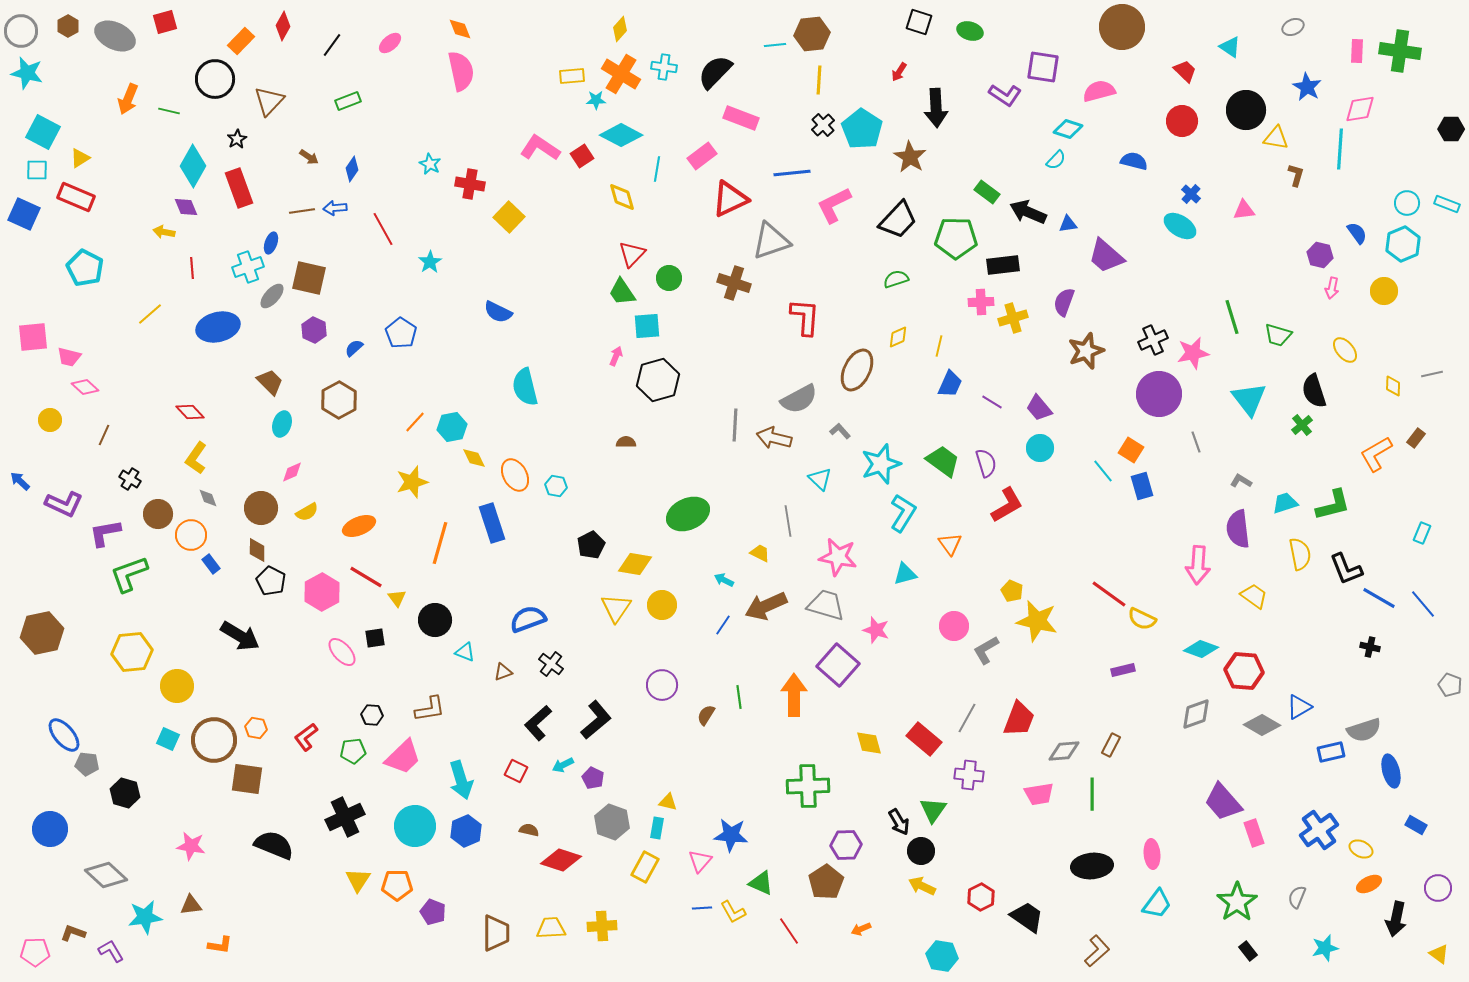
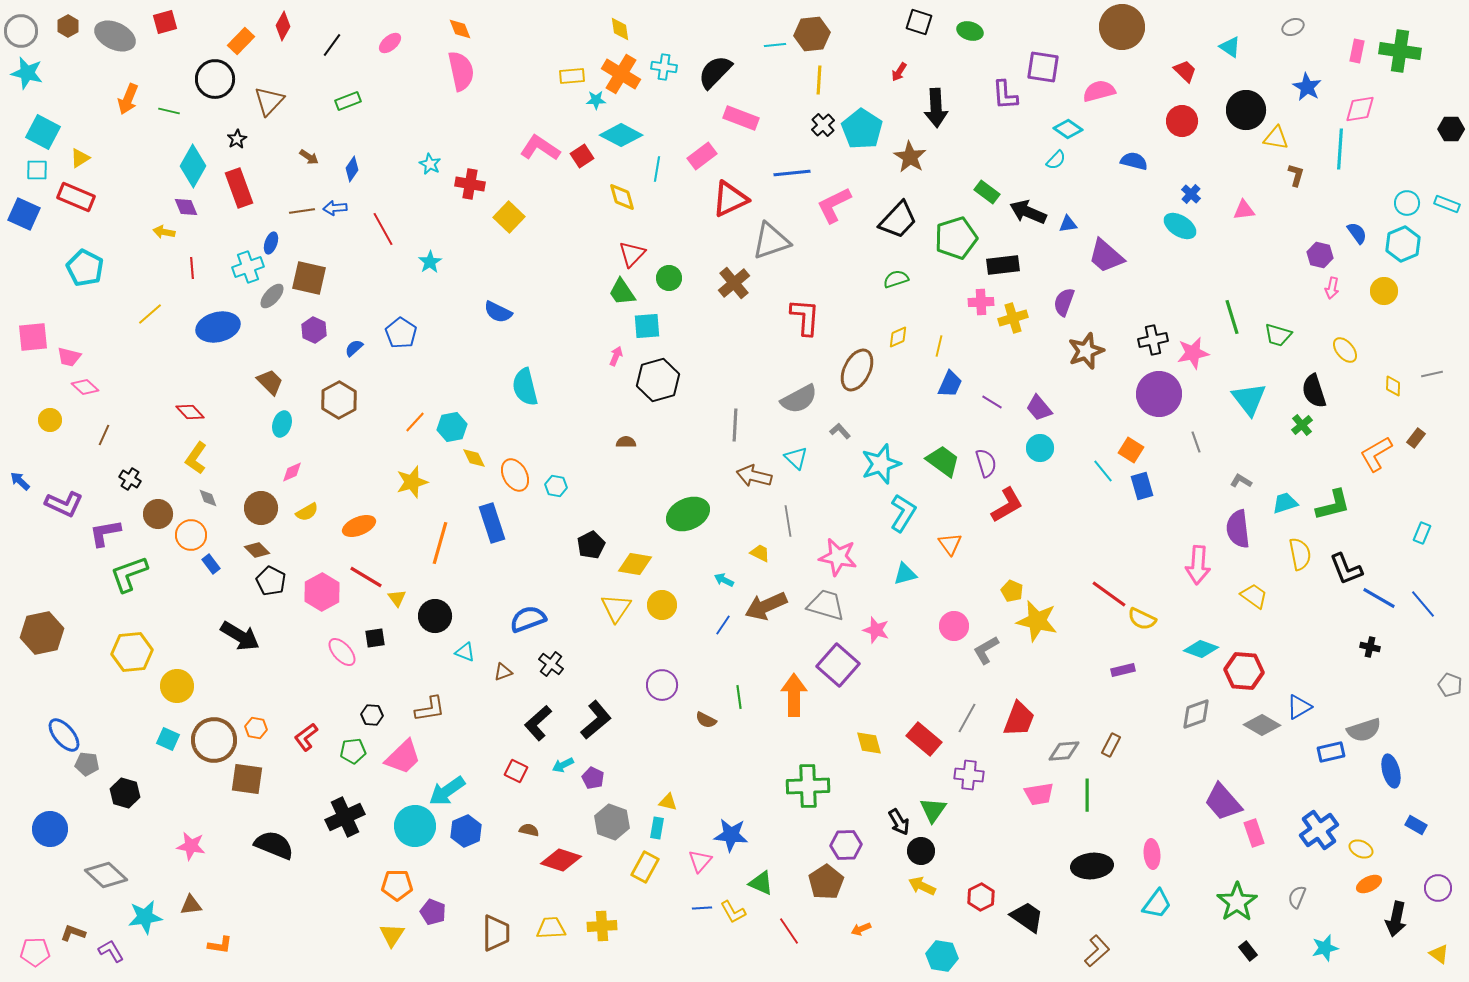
yellow diamond at (620, 29): rotated 50 degrees counterclockwise
pink rectangle at (1357, 51): rotated 10 degrees clockwise
purple L-shape at (1005, 95): rotated 52 degrees clockwise
cyan diamond at (1068, 129): rotated 16 degrees clockwise
green pentagon at (956, 238): rotated 18 degrees counterclockwise
brown cross at (734, 283): rotated 32 degrees clockwise
black cross at (1153, 340): rotated 12 degrees clockwise
brown arrow at (774, 438): moved 20 px left, 38 px down
cyan triangle at (820, 479): moved 24 px left, 21 px up
brown diamond at (257, 550): rotated 45 degrees counterclockwise
black circle at (435, 620): moved 4 px up
brown semicircle at (706, 715): moved 5 px down; rotated 95 degrees counterclockwise
cyan arrow at (461, 780): moved 14 px left, 11 px down; rotated 72 degrees clockwise
green line at (1092, 794): moved 5 px left, 1 px down
yellow triangle at (358, 880): moved 34 px right, 55 px down
